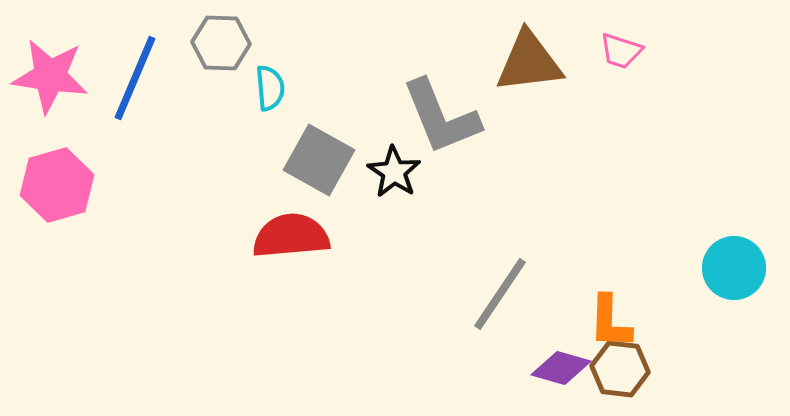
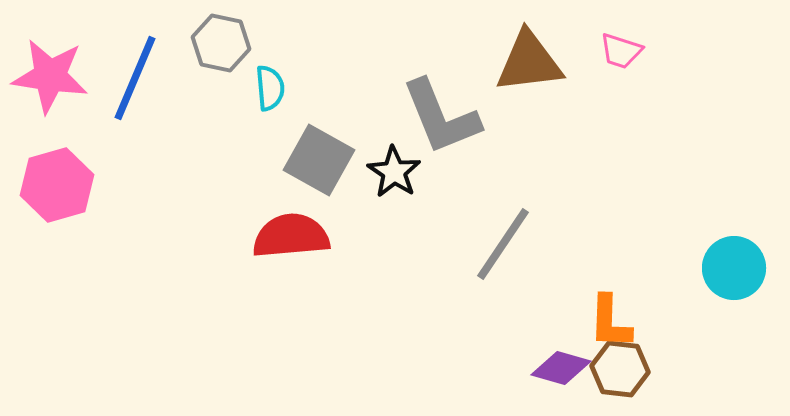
gray hexagon: rotated 10 degrees clockwise
gray line: moved 3 px right, 50 px up
